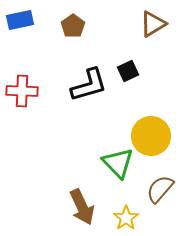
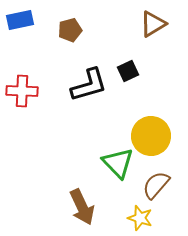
brown pentagon: moved 3 px left, 4 px down; rotated 20 degrees clockwise
brown semicircle: moved 4 px left, 4 px up
yellow star: moved 14 px right; rotated 20 degrees counterclockwise
